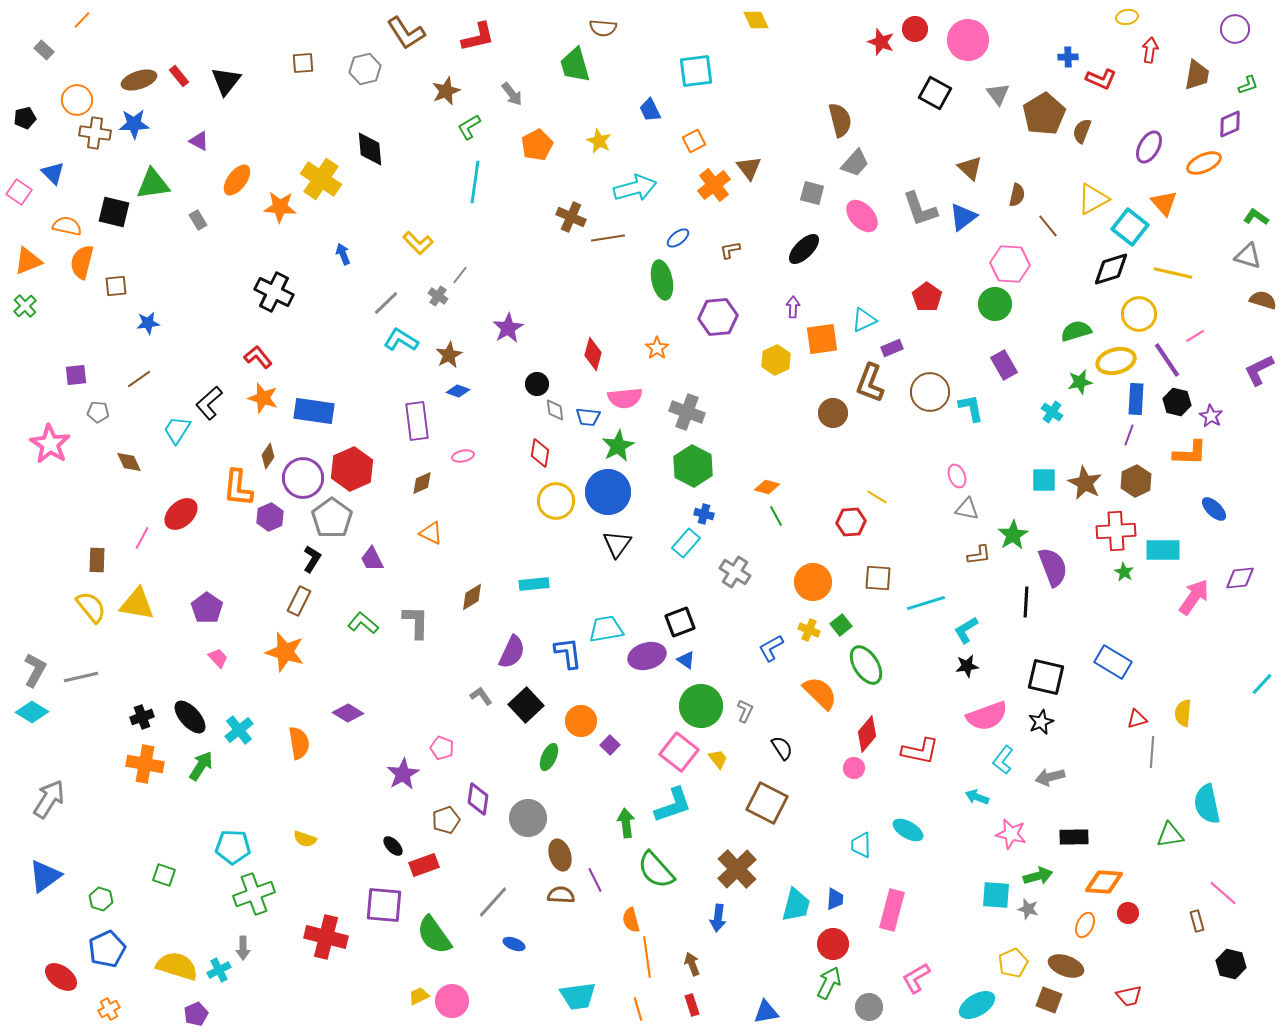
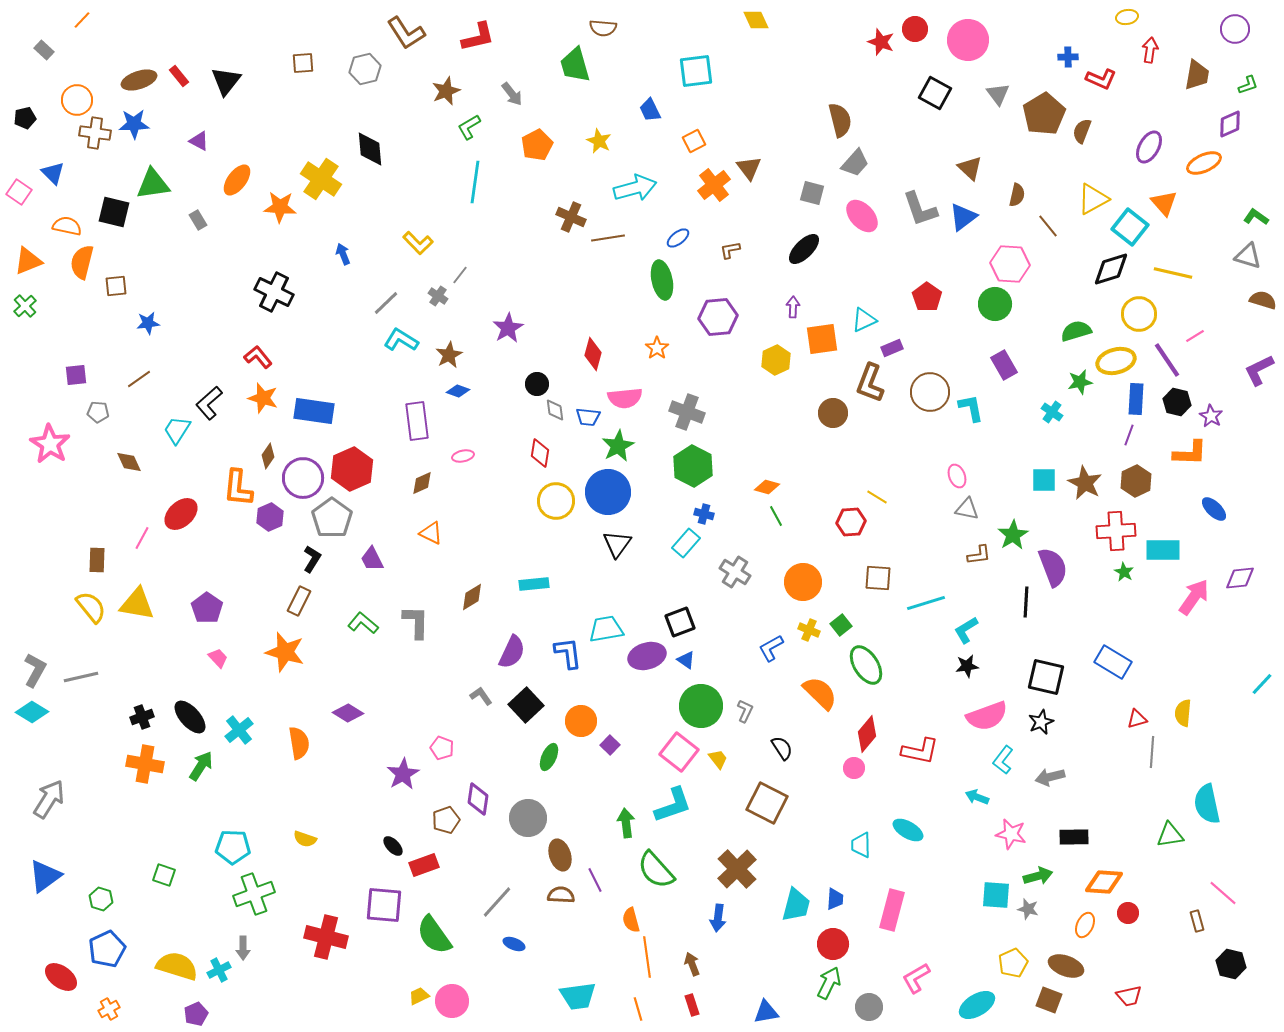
orange circle at (813, 582): moved 10 px left
gray line at (493, 902): moved 4 px right
